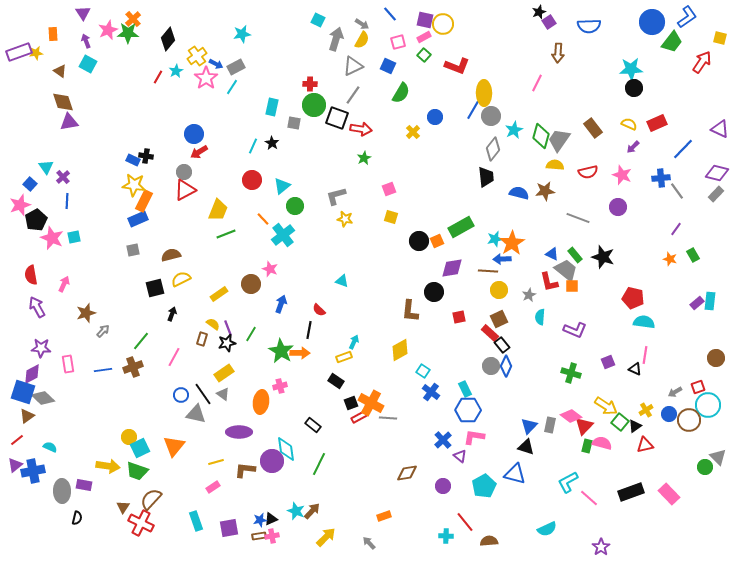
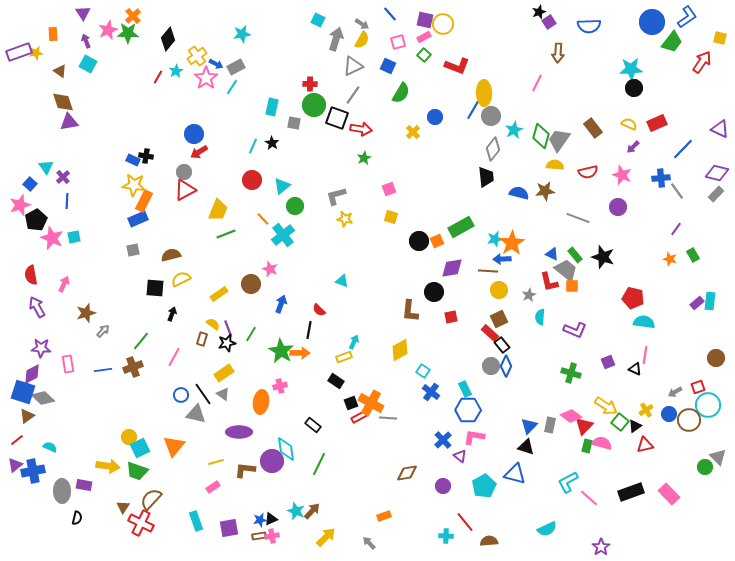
orange cross at (133, 19): moved 3 px up
black square at (155, 288): rotated 18 degrees clockwise
red square at (459, 317): moved 8 px left
